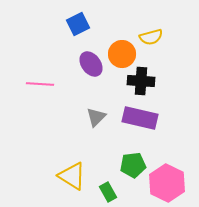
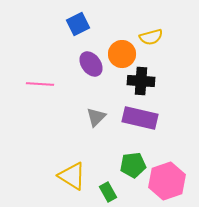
pink hexagon: moved 2 px up; rotated 15 degrees clockwise
